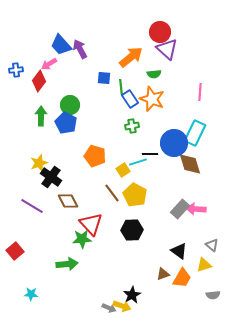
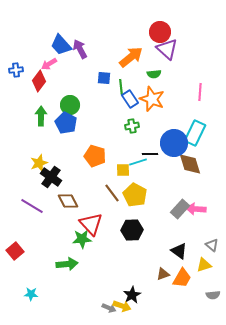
yellow square at (123, 170): rotated 32 degrees clockwise
